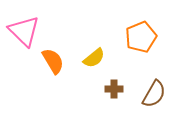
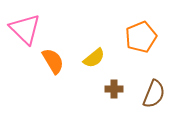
pink triangle: moved 1 px right, 2 px up
brown semicircle: rotated 8 degrees counterclockwise
